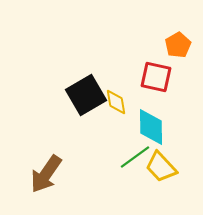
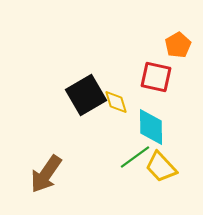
yellow diamond: rotated 8 degrees counterclockwise
